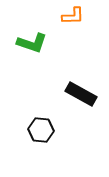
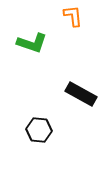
orange L-shape: rotated 95 degrees counterclockwise
black hexagon: moved 2 px left
